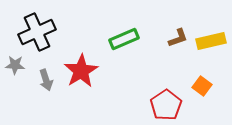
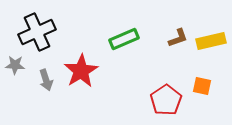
orange square: rotated 24 degrees counterclockwise
red pentagon: moved 5 px up
